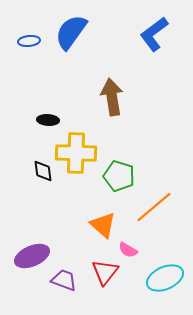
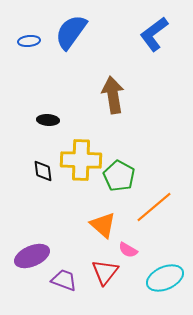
brown arrow: moved 1 px right, 2 px up
yellow cross: moved 5 px right, 7 px down
green pentagon: rotated 12 degrees clockwise
